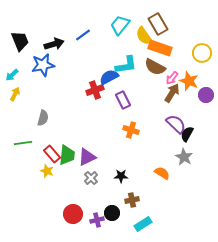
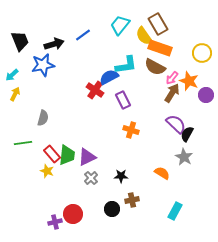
red cross: rotated 36 degrees counterclockwise
black circle: moved 4 px up
purple cross: moved 42 px left, 2 px down
cyan rectangle: moved 32 px right, 13 px up; rotated 30 degrees counterclockwise
